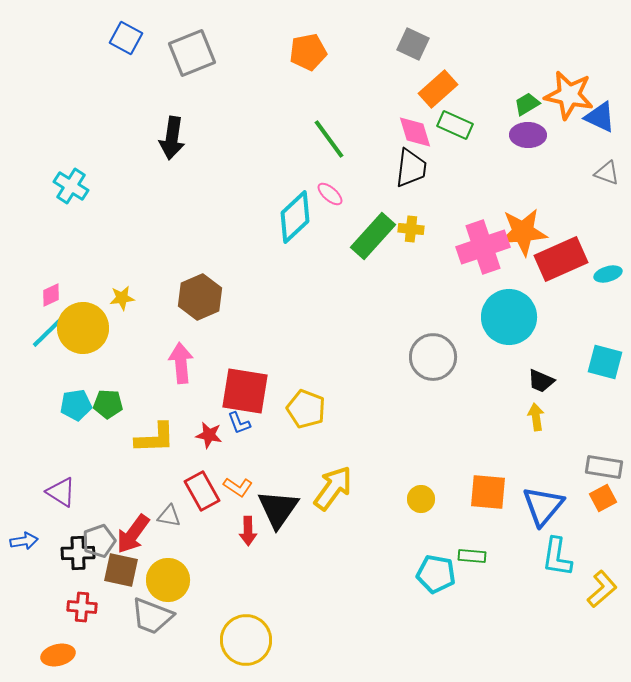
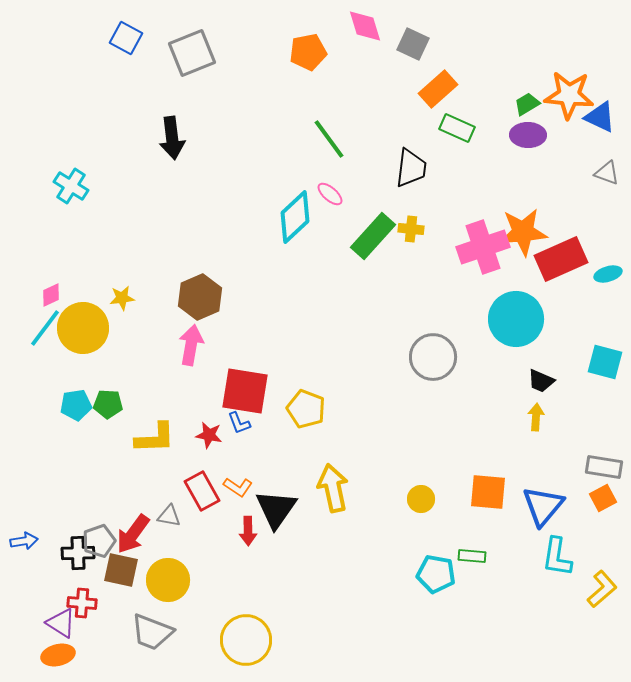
orange star at (569, 95): rotated 6 degrees counterclockwise
green rectangle at (455, 125): moved 2 px right, 3 px down
pink diamond at (415, 132): moved 50 px left, 106 px up
black arrow at (172, 138): rotated 15 degrees counterclockwise
cyan circle at (509, 317): moved 7 px right, 2 px down
cyan line at (49, 331): moved 4 px left, 3 px up; rotated 9 degrees counterclockwise
pink arrow at (181, 363): moved 10 px right, 18 px up; rotated 15 degrees clockwise
yellow arrow at (536, 417): rotated 12 degrees clockwise
yellow arrow at (333, 488): rotated 48 degrees counterclockwise
purple triangle at (61, 492): moved 131 px down
black triangle at (278, 509): moved 2 px left
red cross at (82, 607): moved 4 px up
gray trapezoid at (152, 616): moved 16 px down
